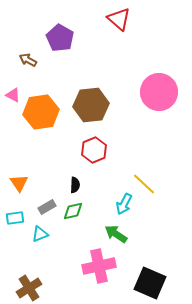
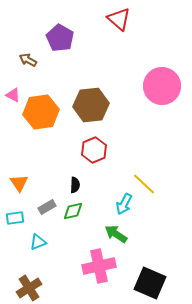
pink circle: moved 3 px right, 6 px up
cyan triangle: moved 2 px left, 8 px down
